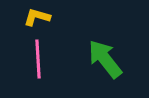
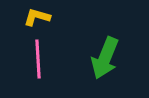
green arrow: moved 1 px up; rotated 120 degrees counterclockwise
